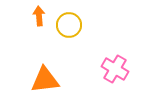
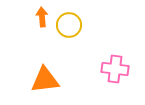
orange arrow: moved 3 px right, 1 px down
pink cross: rotated 24 degrees counterclockwise
